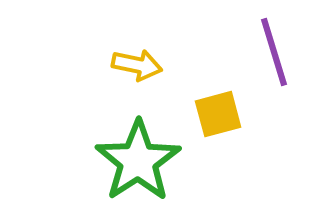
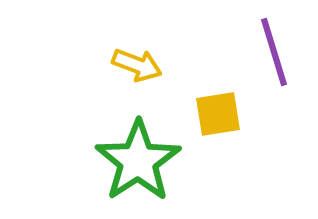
yellow arrow: rotated 9 degrees clockwise
yellow square: rotated 6 degrees clockwise
